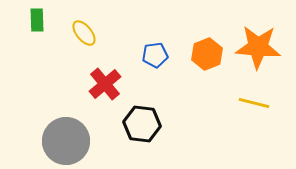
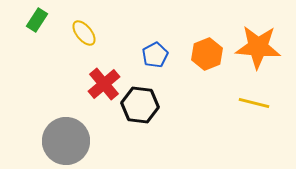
green rectangle: rotated 35 degrees clockwise
blue pentagon: rotated 20 degrees counterclockwise
red cross: moved 1 px left
black hexagon: moved 2 px left, 19 px up
